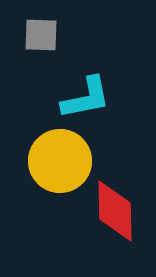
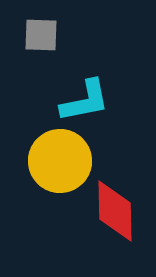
cyan L-shape: moved 1 px left, 3 px down
